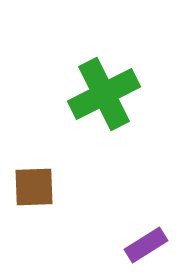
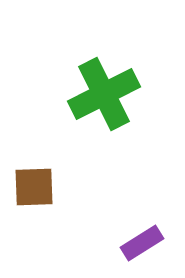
purple rectangle: moved 4 px left, 2 px up
